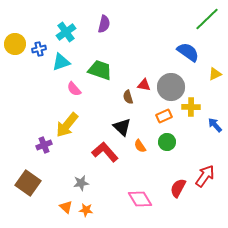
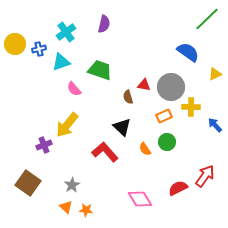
orange semicircle: moved 5 px right, 3 px down
gray star: moved 9 px left, 2 px down; rotated 21 degrees counterclockwise
red semicircle: rotated 36 degrees clockwise
